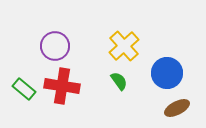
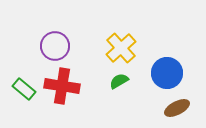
yellow cross: moved 3 px left, 2 px down
green semicircle: rotated 84 degrees counterclockwise
